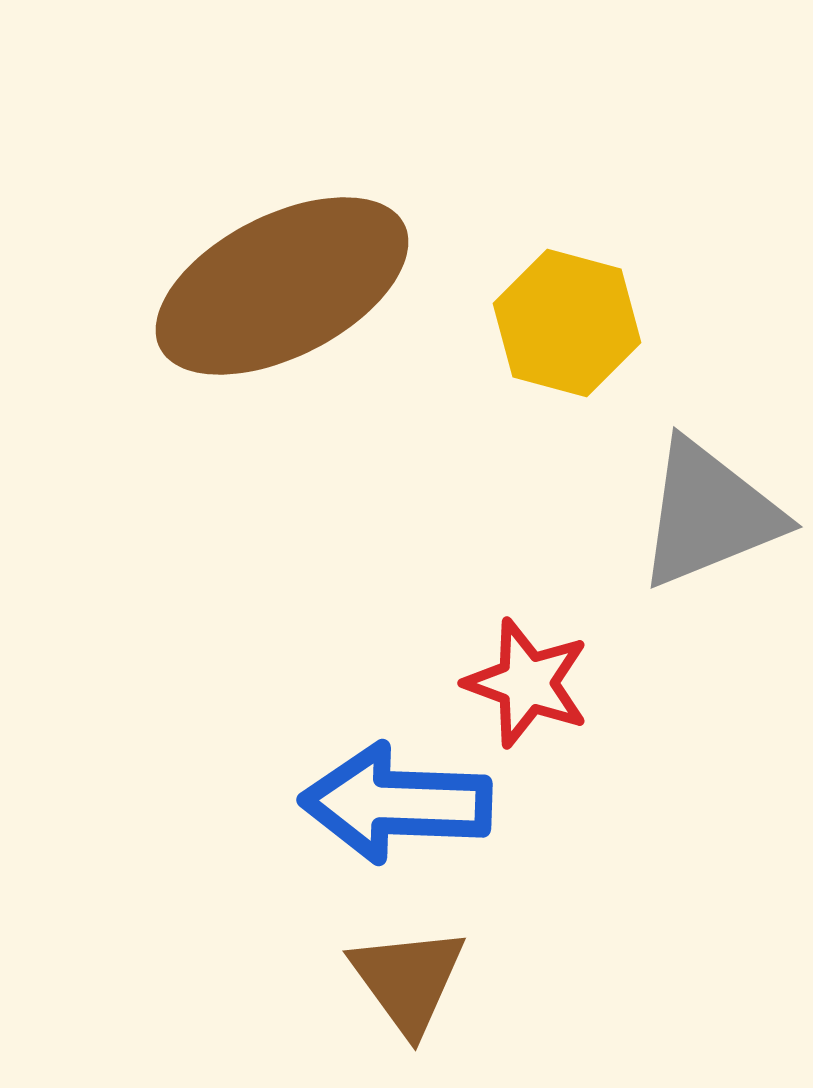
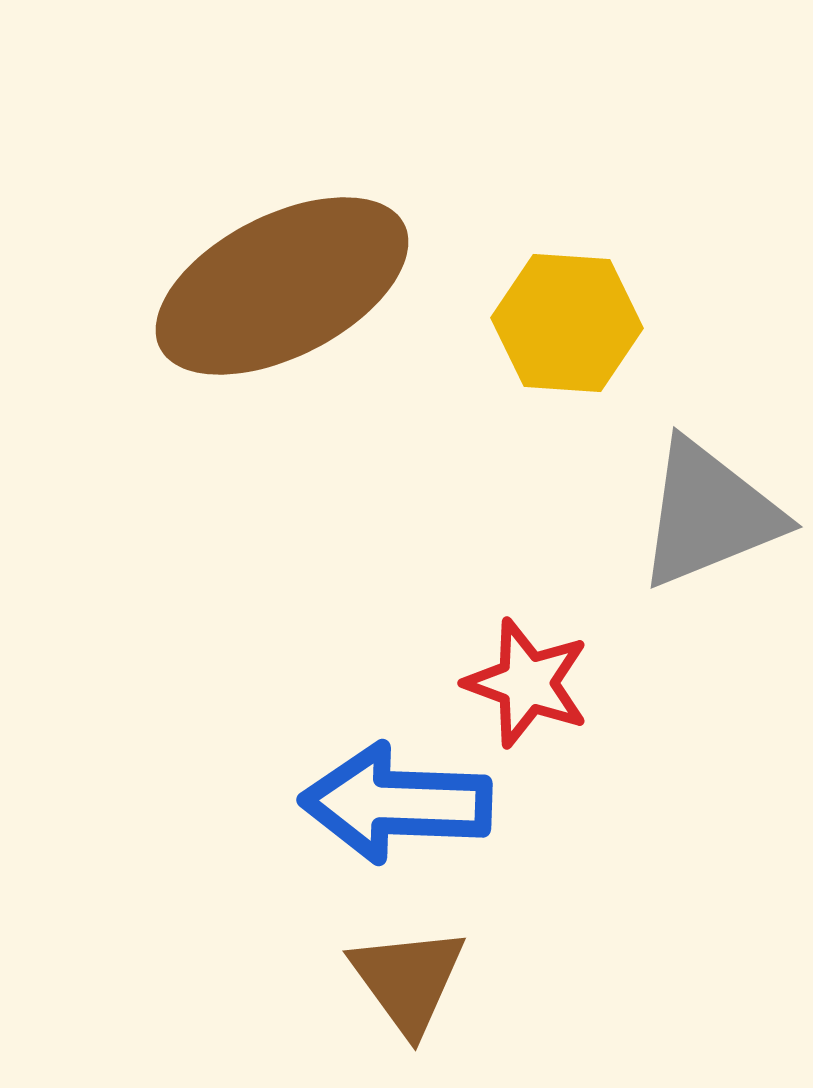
yellow hexagon: rotated 11 degrees counterclockwise
